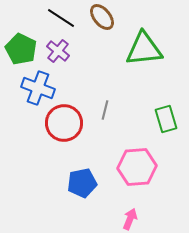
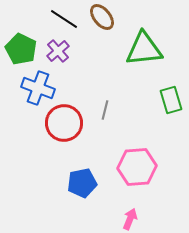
black line: moved 3 px right, 1 px down
purple cross: rotated 10 degrees clockwise
green rectangle: moved 5 px right, 19 px up
